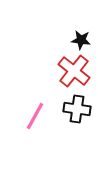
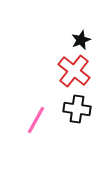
black star: rotated 30 degrees counterclockwise
pink line: moved 1 px right, 4 px down
